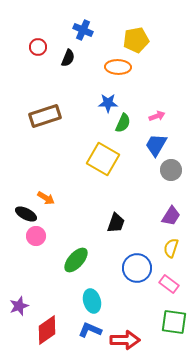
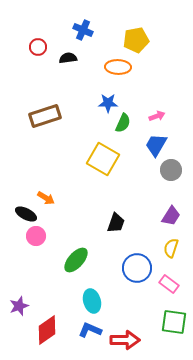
black semicircle: rotated 120 degrees counterclockwise
